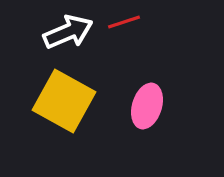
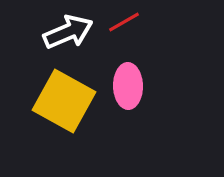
red line: rotated 12 degrees counterclockwise
pink ellipse: moved 19 px left, 20 px up; rotated 18 degrees counterclockwise
